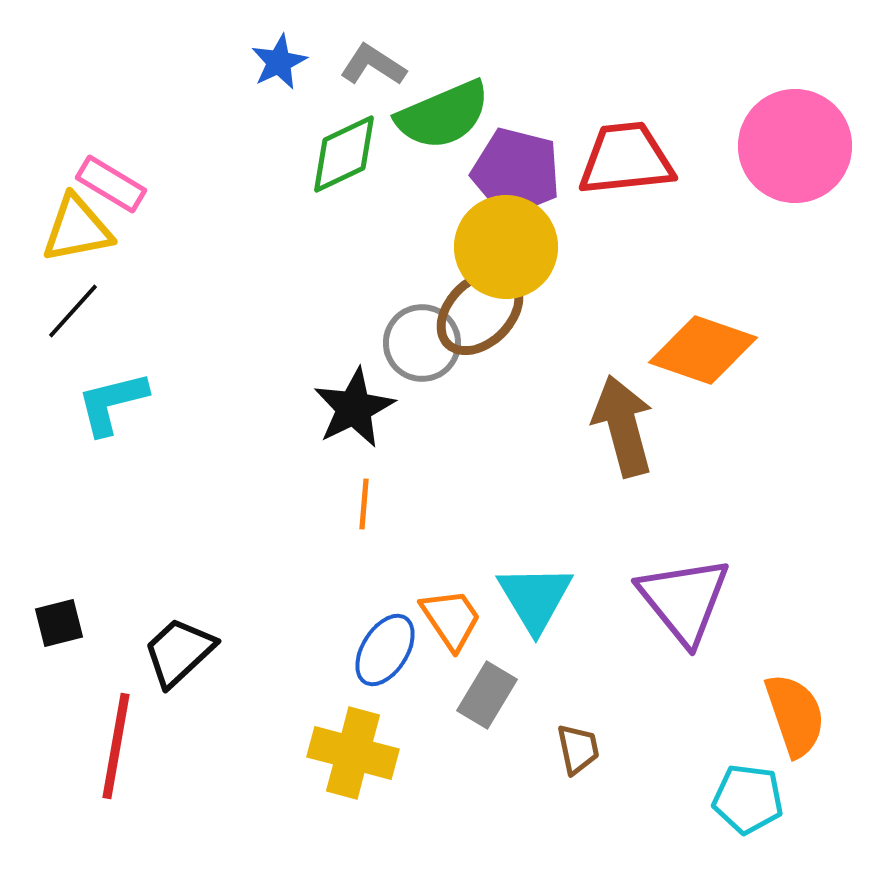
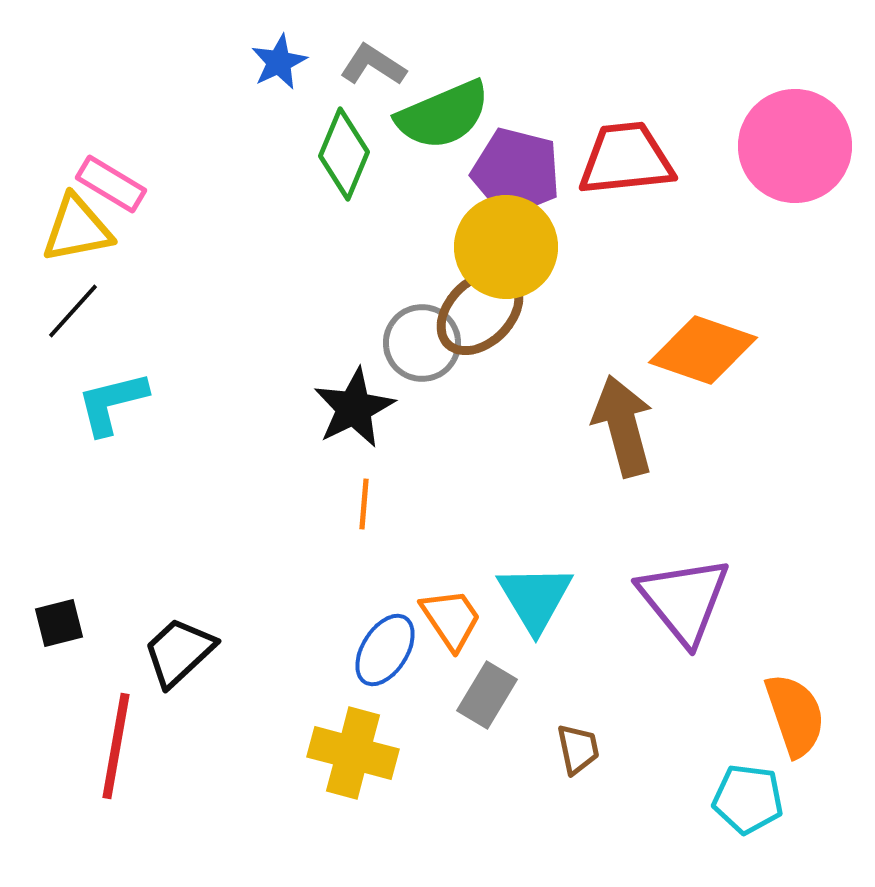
green diamond: rotated 42 degrees counterclockwise
